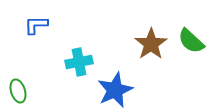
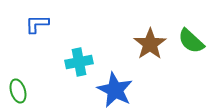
blue L-shape: moved 1 px right, 1 px up
brown star: moved 1 px left
blue star: rotated 21 degrees counterclockwise
